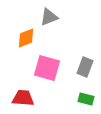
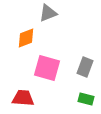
gray triangle: moved 1 px left, 4 px up
